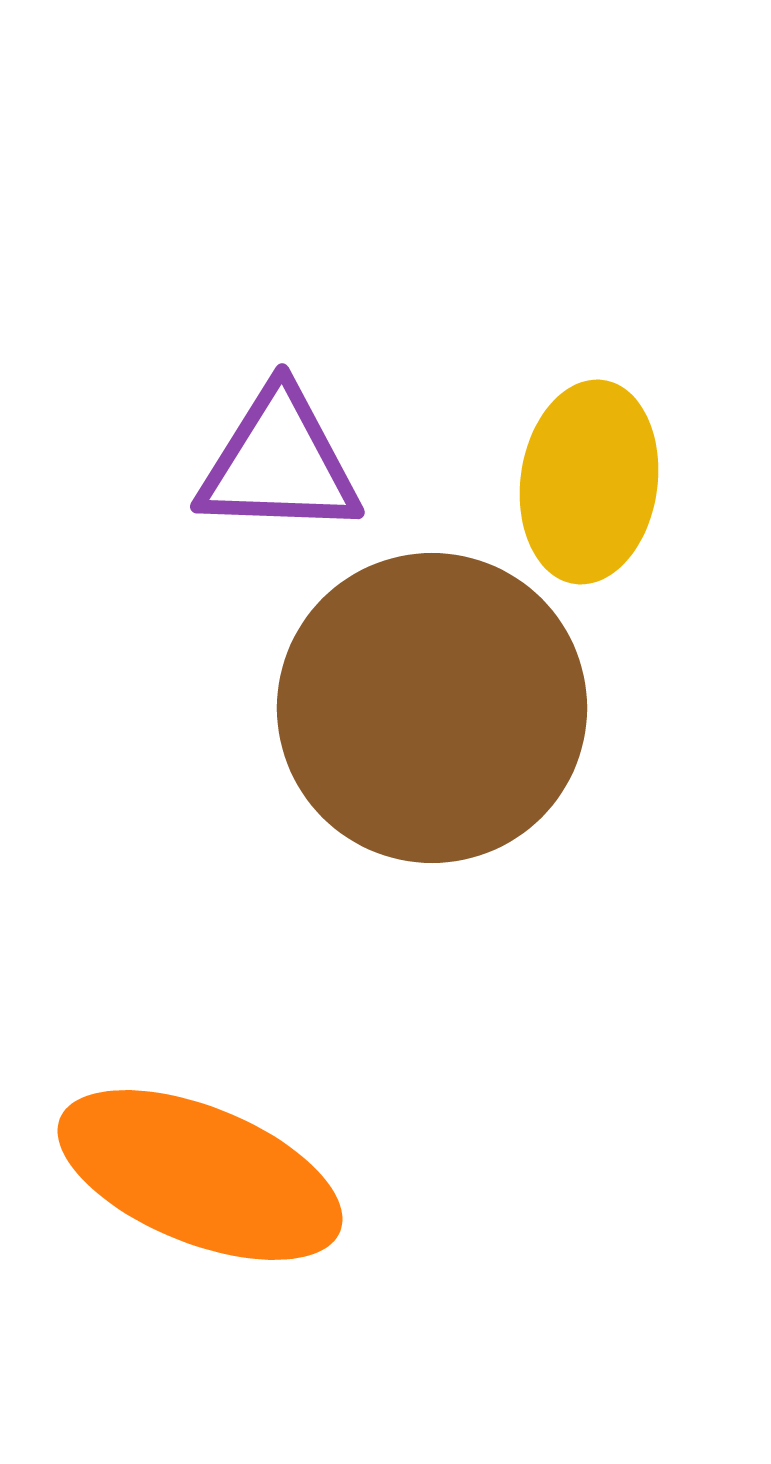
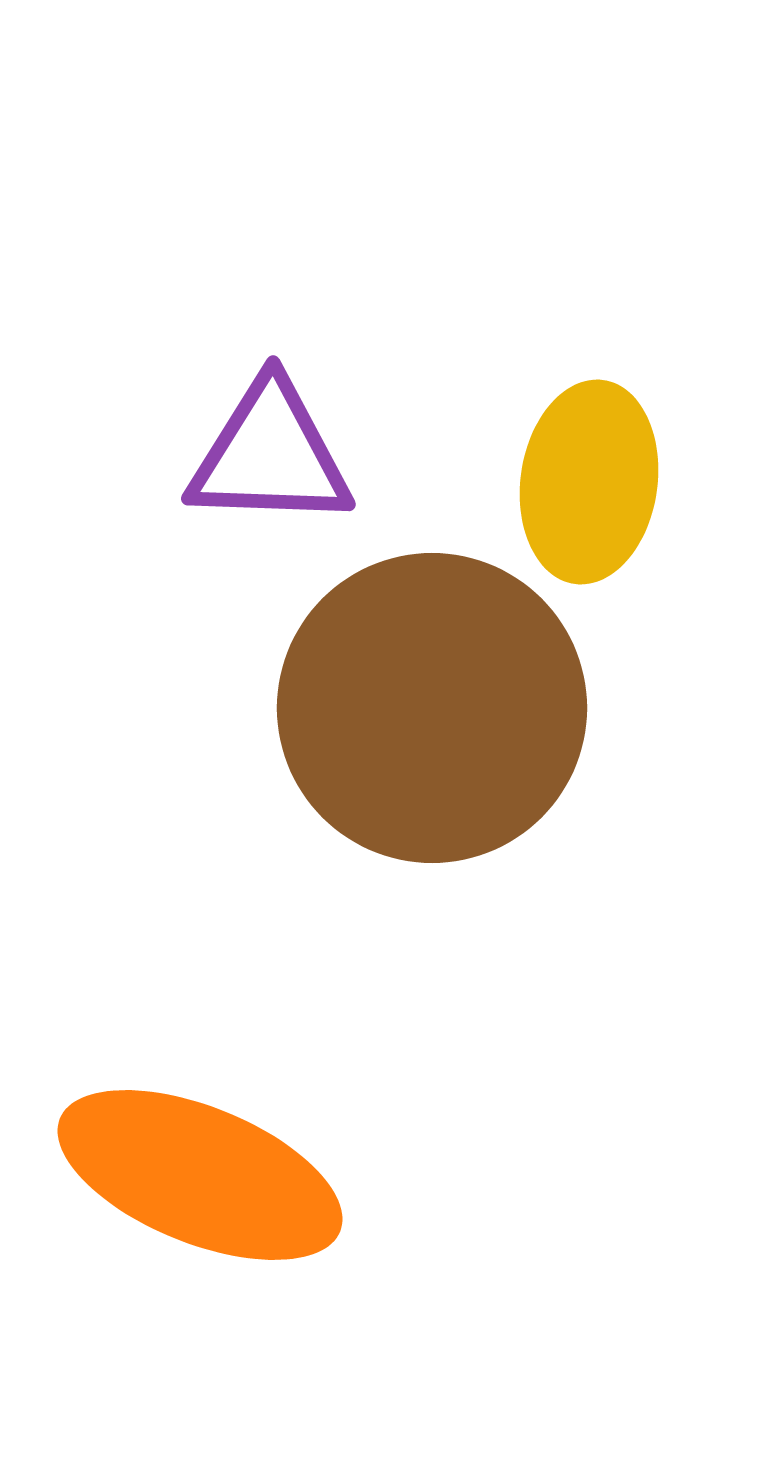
purple triangle: moved 9 px left, 8 px up
